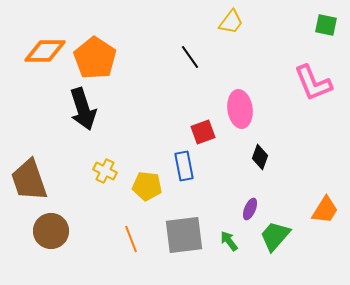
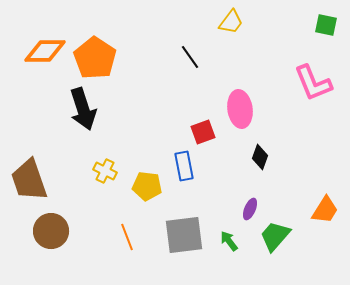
orange line: moved 4 px left, 2 px up
